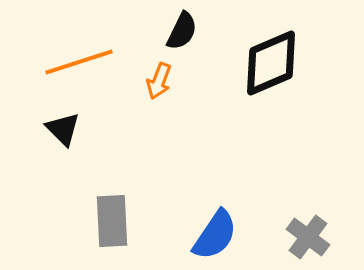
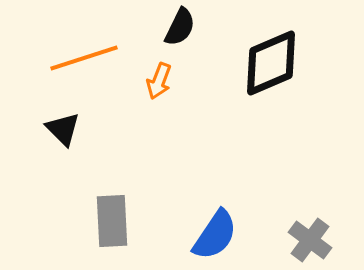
black semicircle: moved 2 px left, 4 px up
orange line: moved 5 px right, 4 px up
gray cross: moved 2 px right, 3 px down
